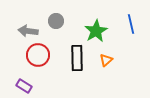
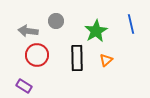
red circle: moved 1 px left
